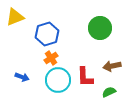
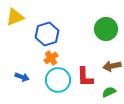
green circle: moved 6 px right, 1 px down
